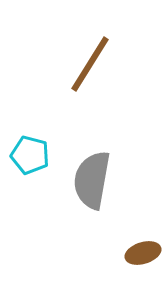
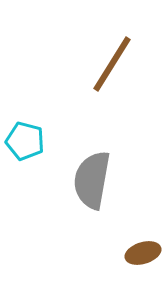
brown line: moved 22 px right
cyan pentagon: moved 5 px left, 14 px up
